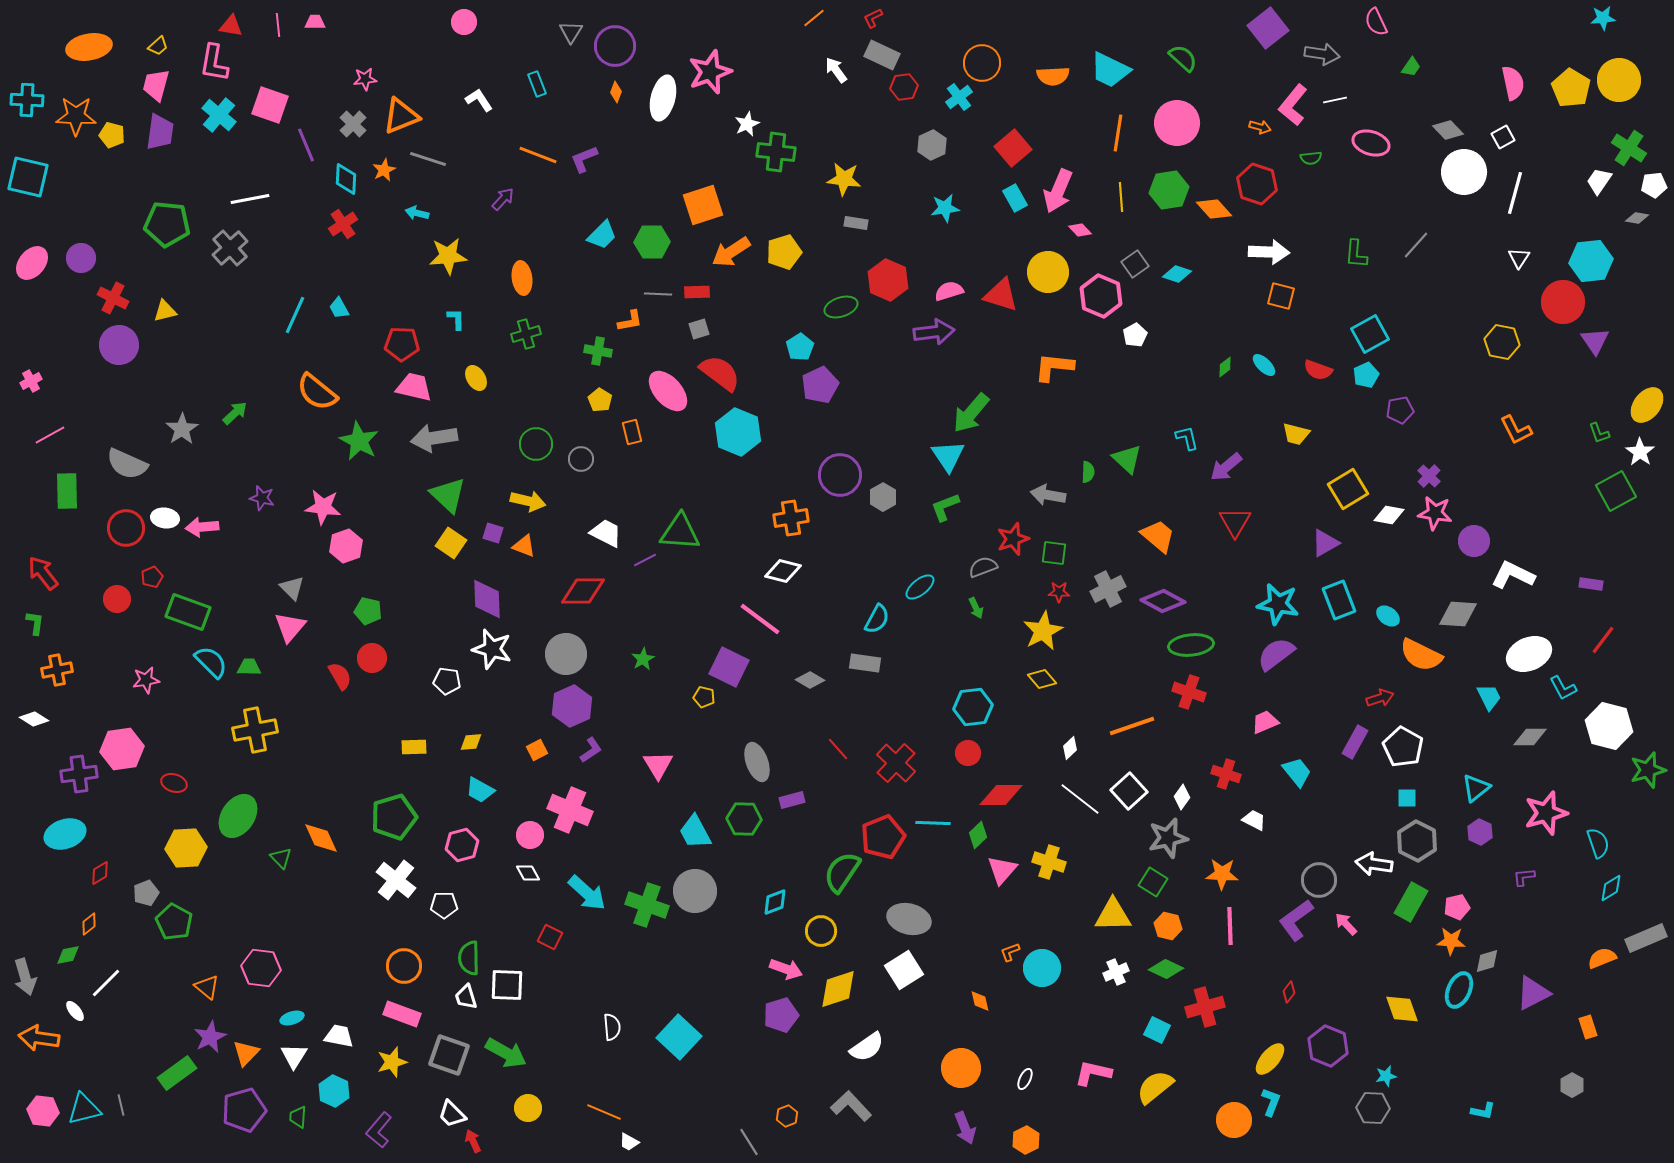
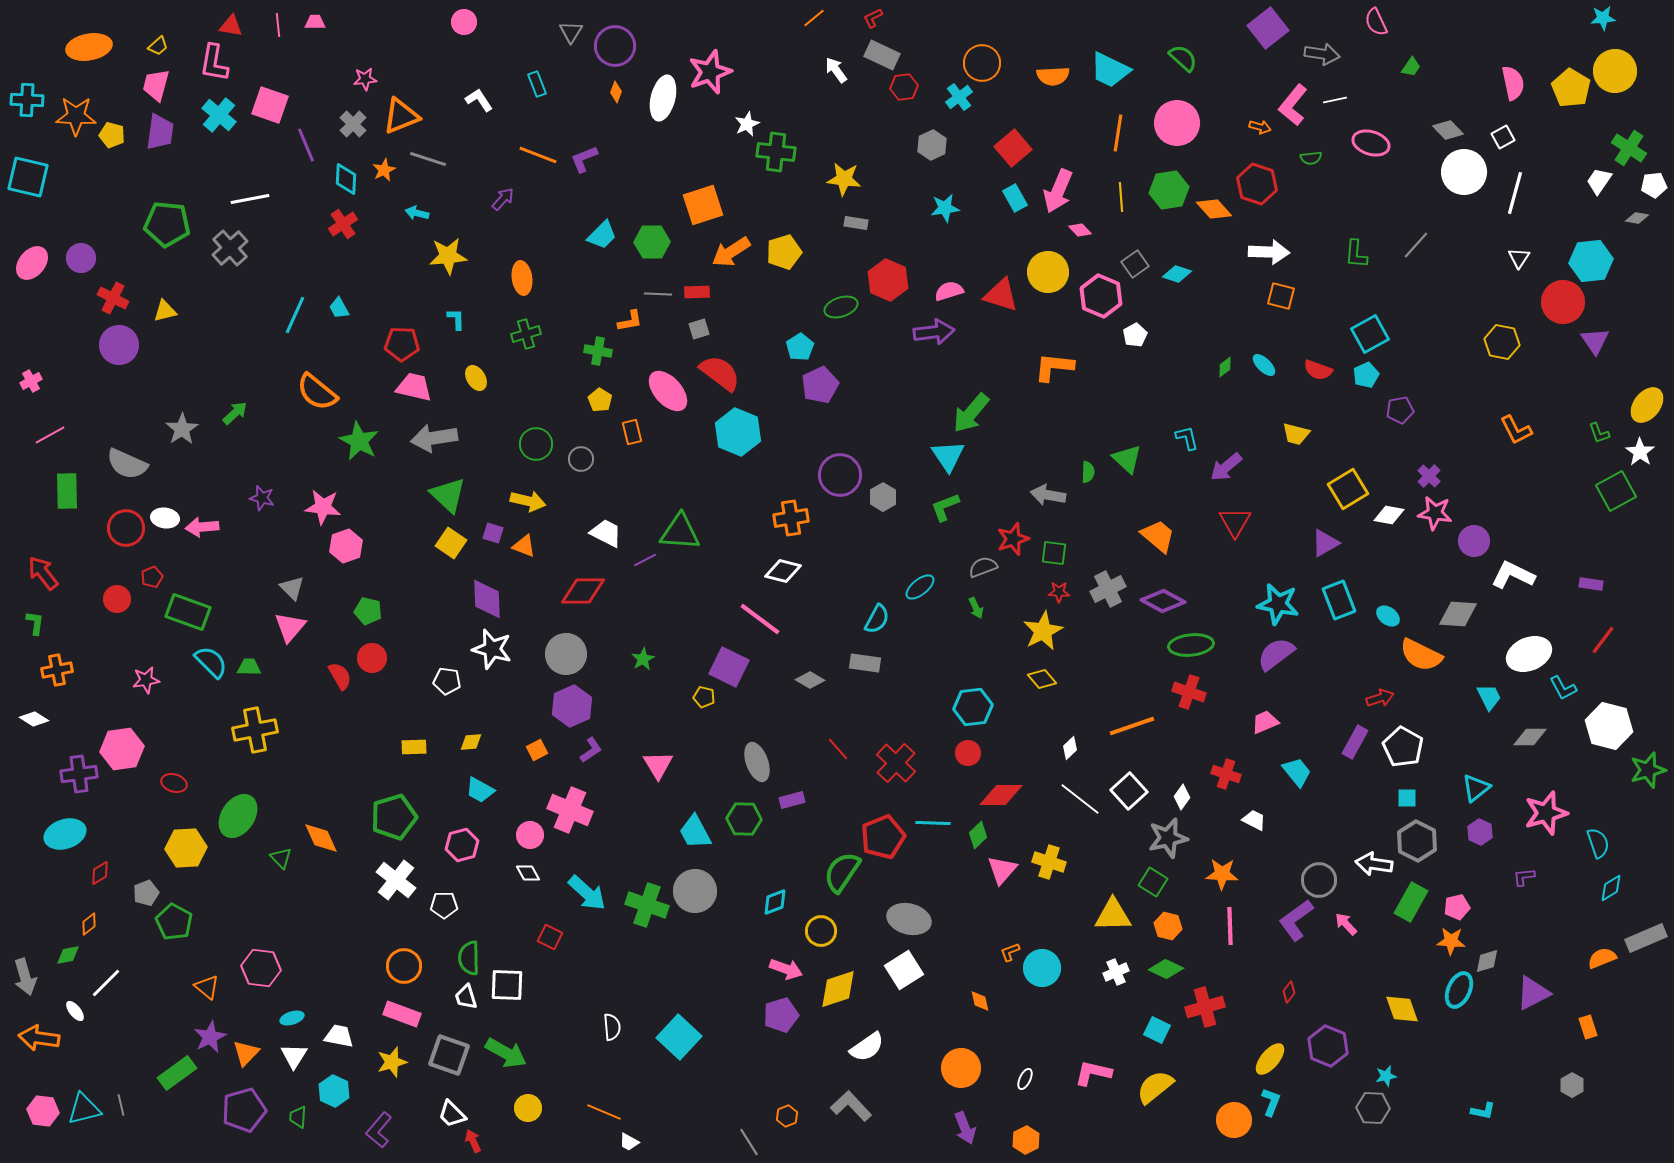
yellow circle at (1619, 80): moved 4 px left, 9 px up
